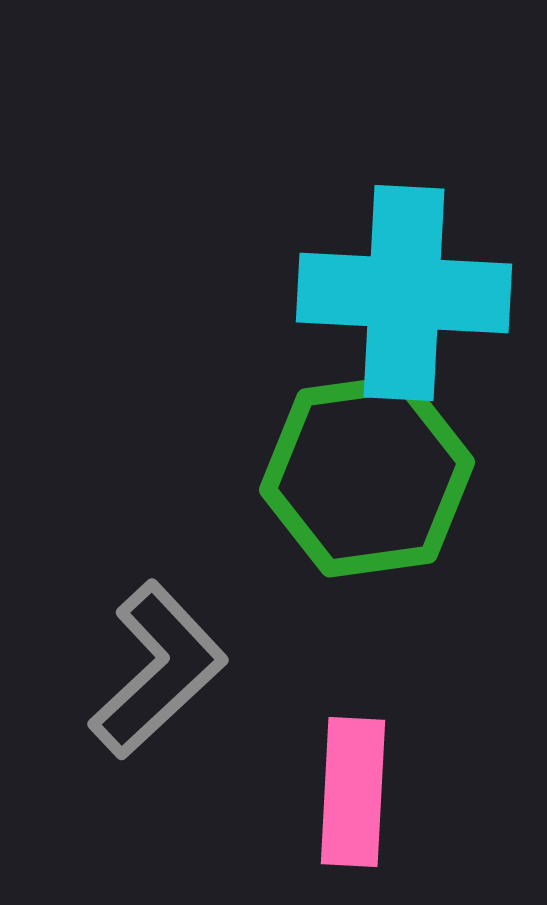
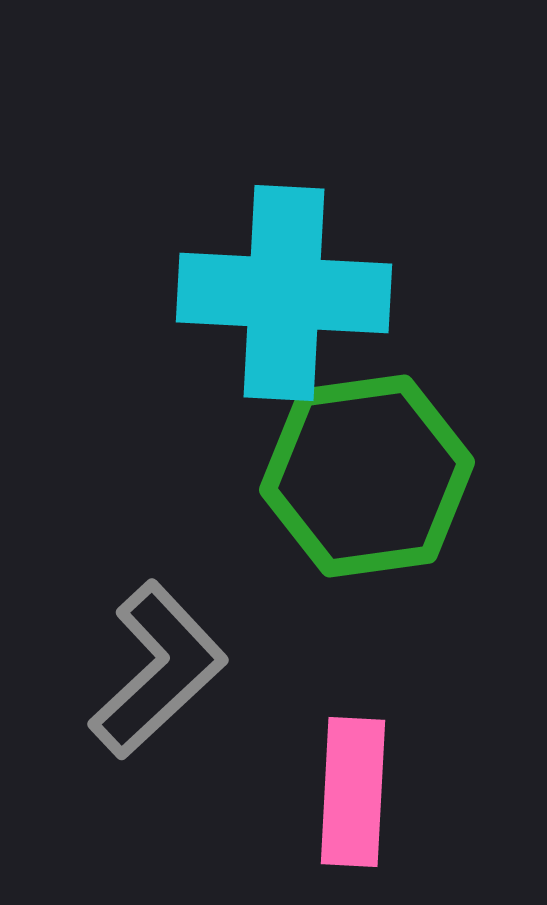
cyan cross: moved 120 px left
